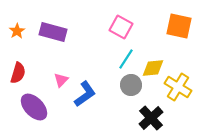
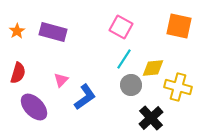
cyan line: moved 2 px left
yellow cross: rotated 16 degrees counterclockwise
blue L-shape: moved 3 px down
